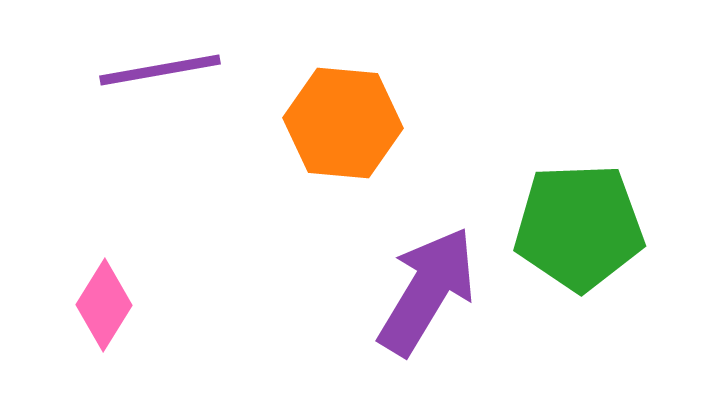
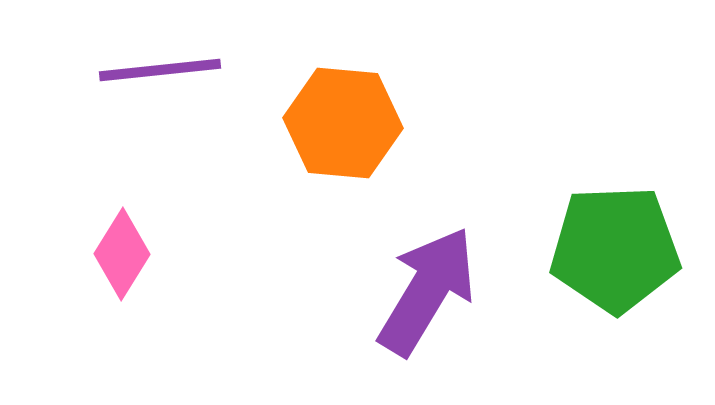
purple line: rotated 4 degrees clockwise
green pentagon: moved 36 px right, 22 px down
pink diamond: moved 18 px right, 51 px up
